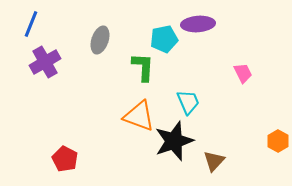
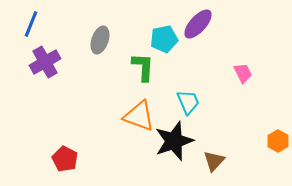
purple ellipse: rotated 44 degrees counterclockwise
